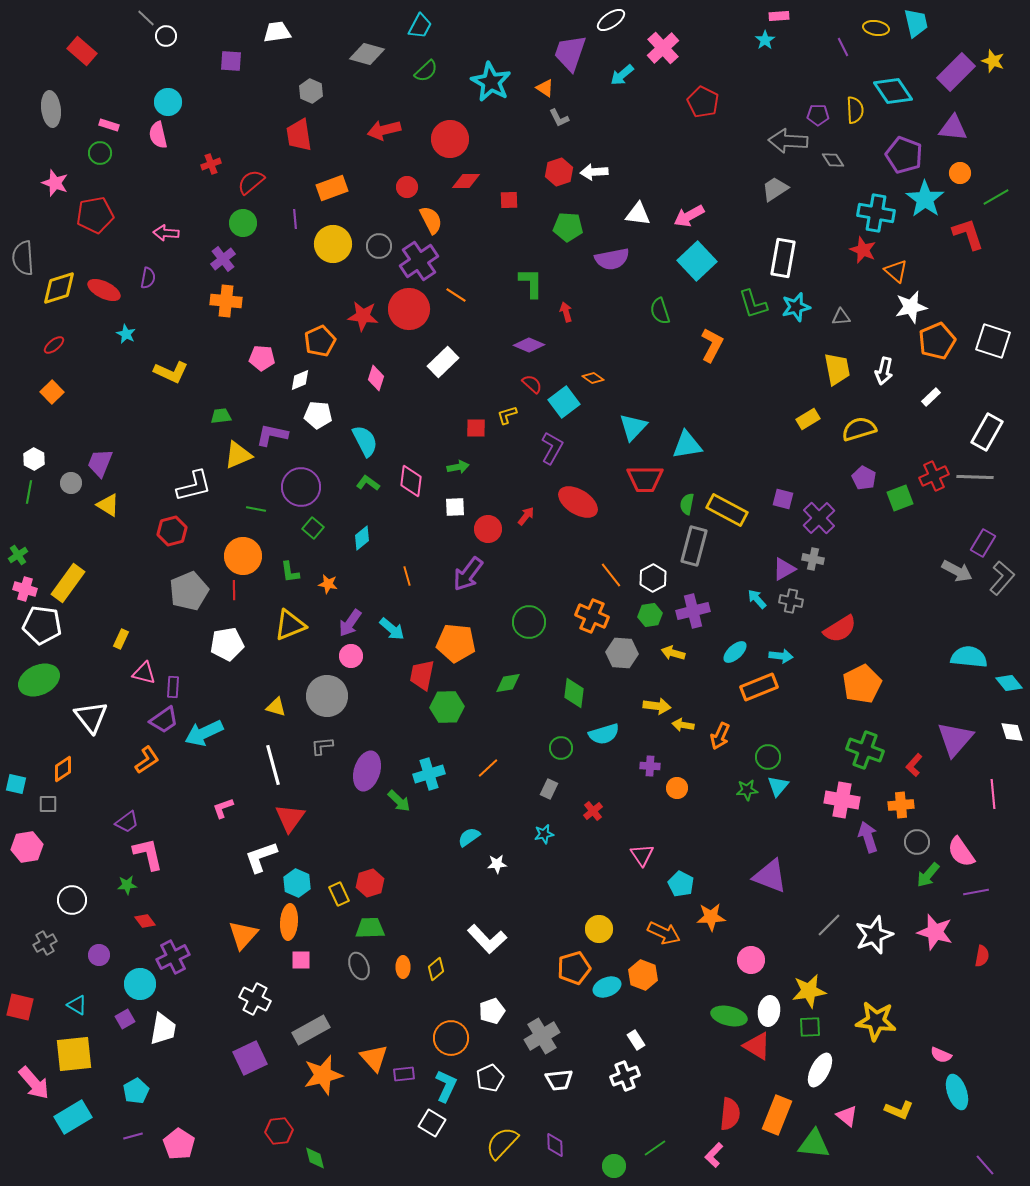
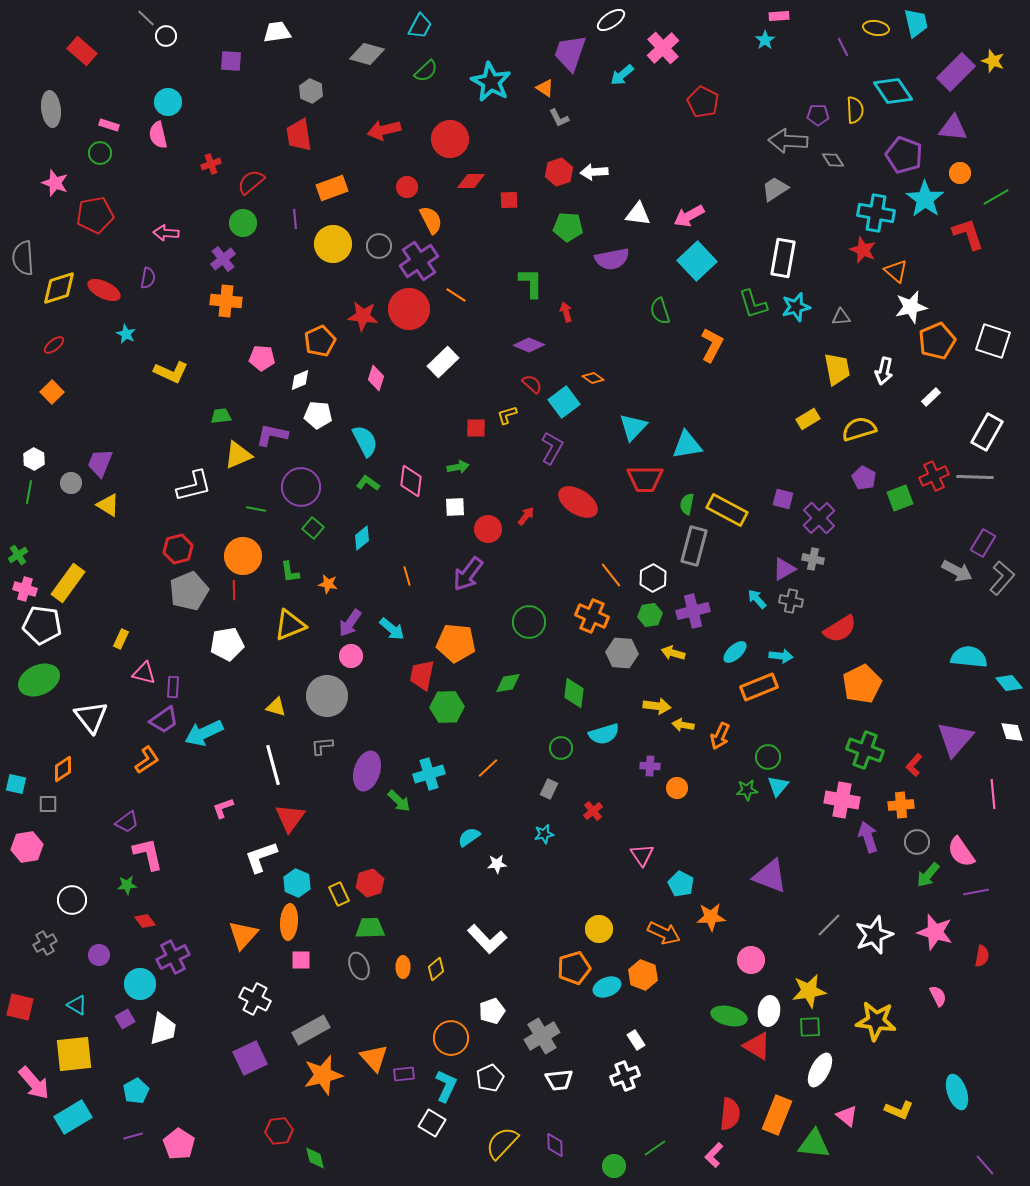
red diamond at (466, 181): moved 5 px right
red hexagon at (172, 531): moved 6 px right, 18 px down
pink semicircle at (941, 1055): moved 3 px left, 59 px up; rotated 140 degrees counterclockwise
